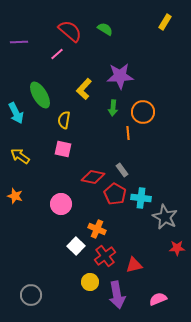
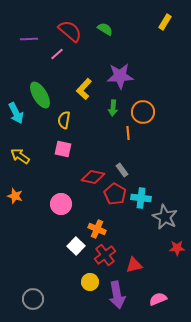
purple line: moved 10 px right, 3 px up
red cross: moved 1 px up
gray circle: moved 2 px right, 4 px down
